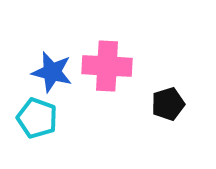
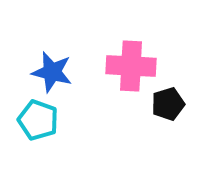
pink cross: moved 24 px right
cyan pentagon: moved 1 px right, 2 px down
